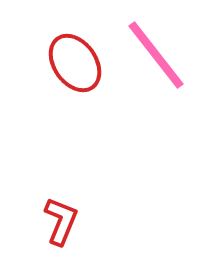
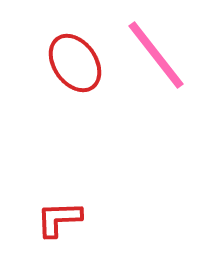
red L-shape: moved 2 px left, 2 px up; rotated 114 degrees counterclockwise
